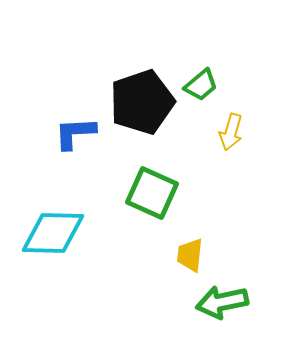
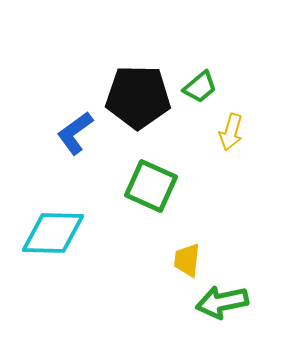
green trapezoid: moved 1 px left, 2 px down
black pentagon: moved 4 px left, 5 px up; rotated 20 degrees clockwise
blue L-shape: rotated 33 degrees counterclockwise
green square: moved 1 px left, 7 px up
yellow trapezoid: moved 3 px left, 5 px down
